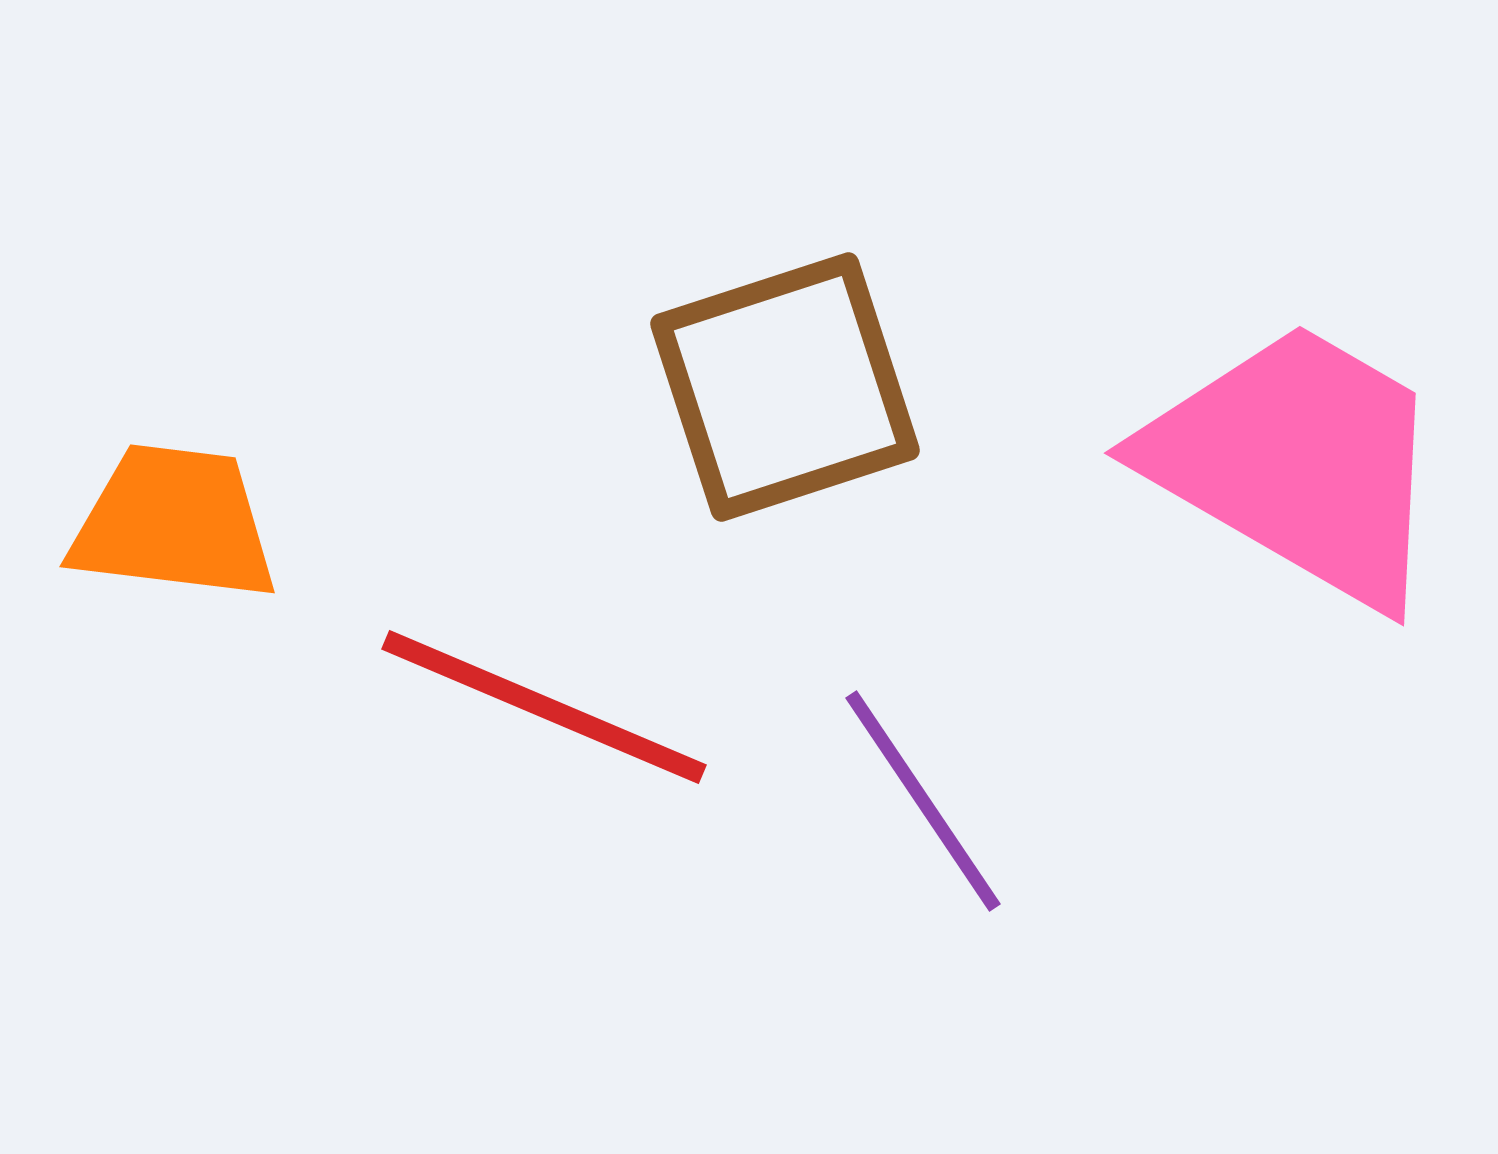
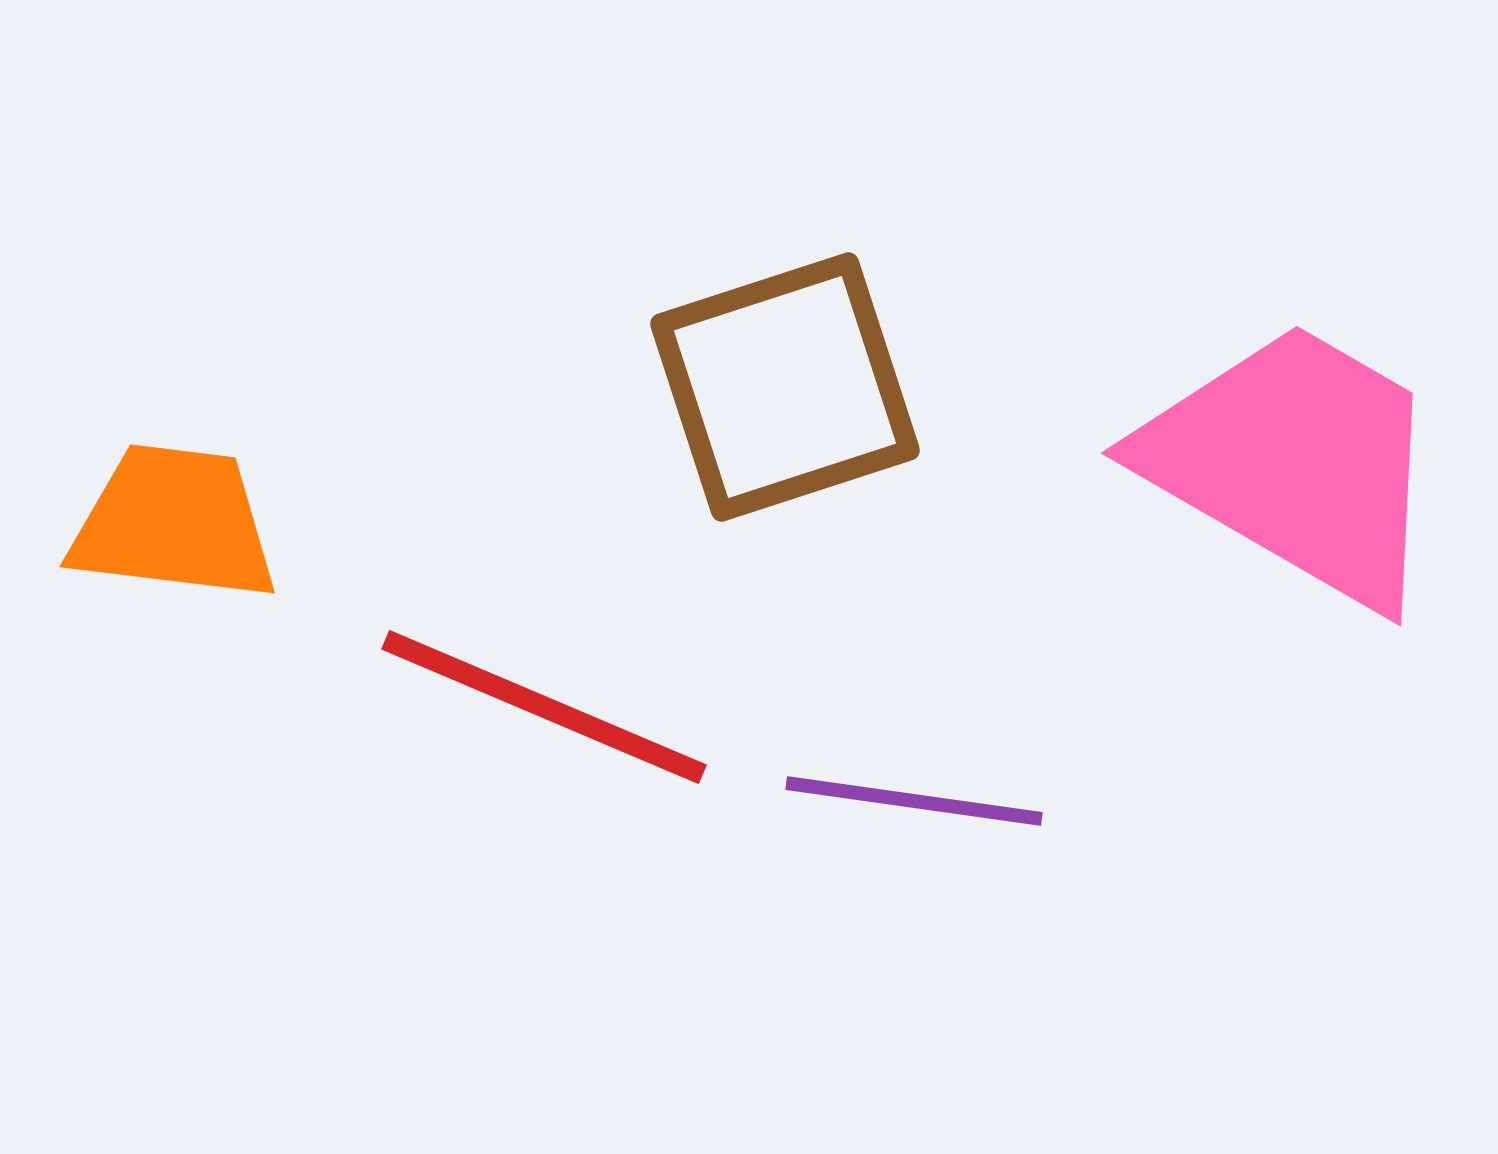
pink trapezoid: moved 3 px left
purple line: moved 9 px left; rotated 48 degrees counterclockwise
